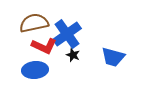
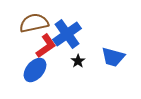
red L-shape: moved 2 px right; rotated 60 degrees counterclockwise
black star: moved 5 px right, 6 px down; rotated 16 degrees clockwise
blue ellipse: rotated 45 degrees counterclockwise
